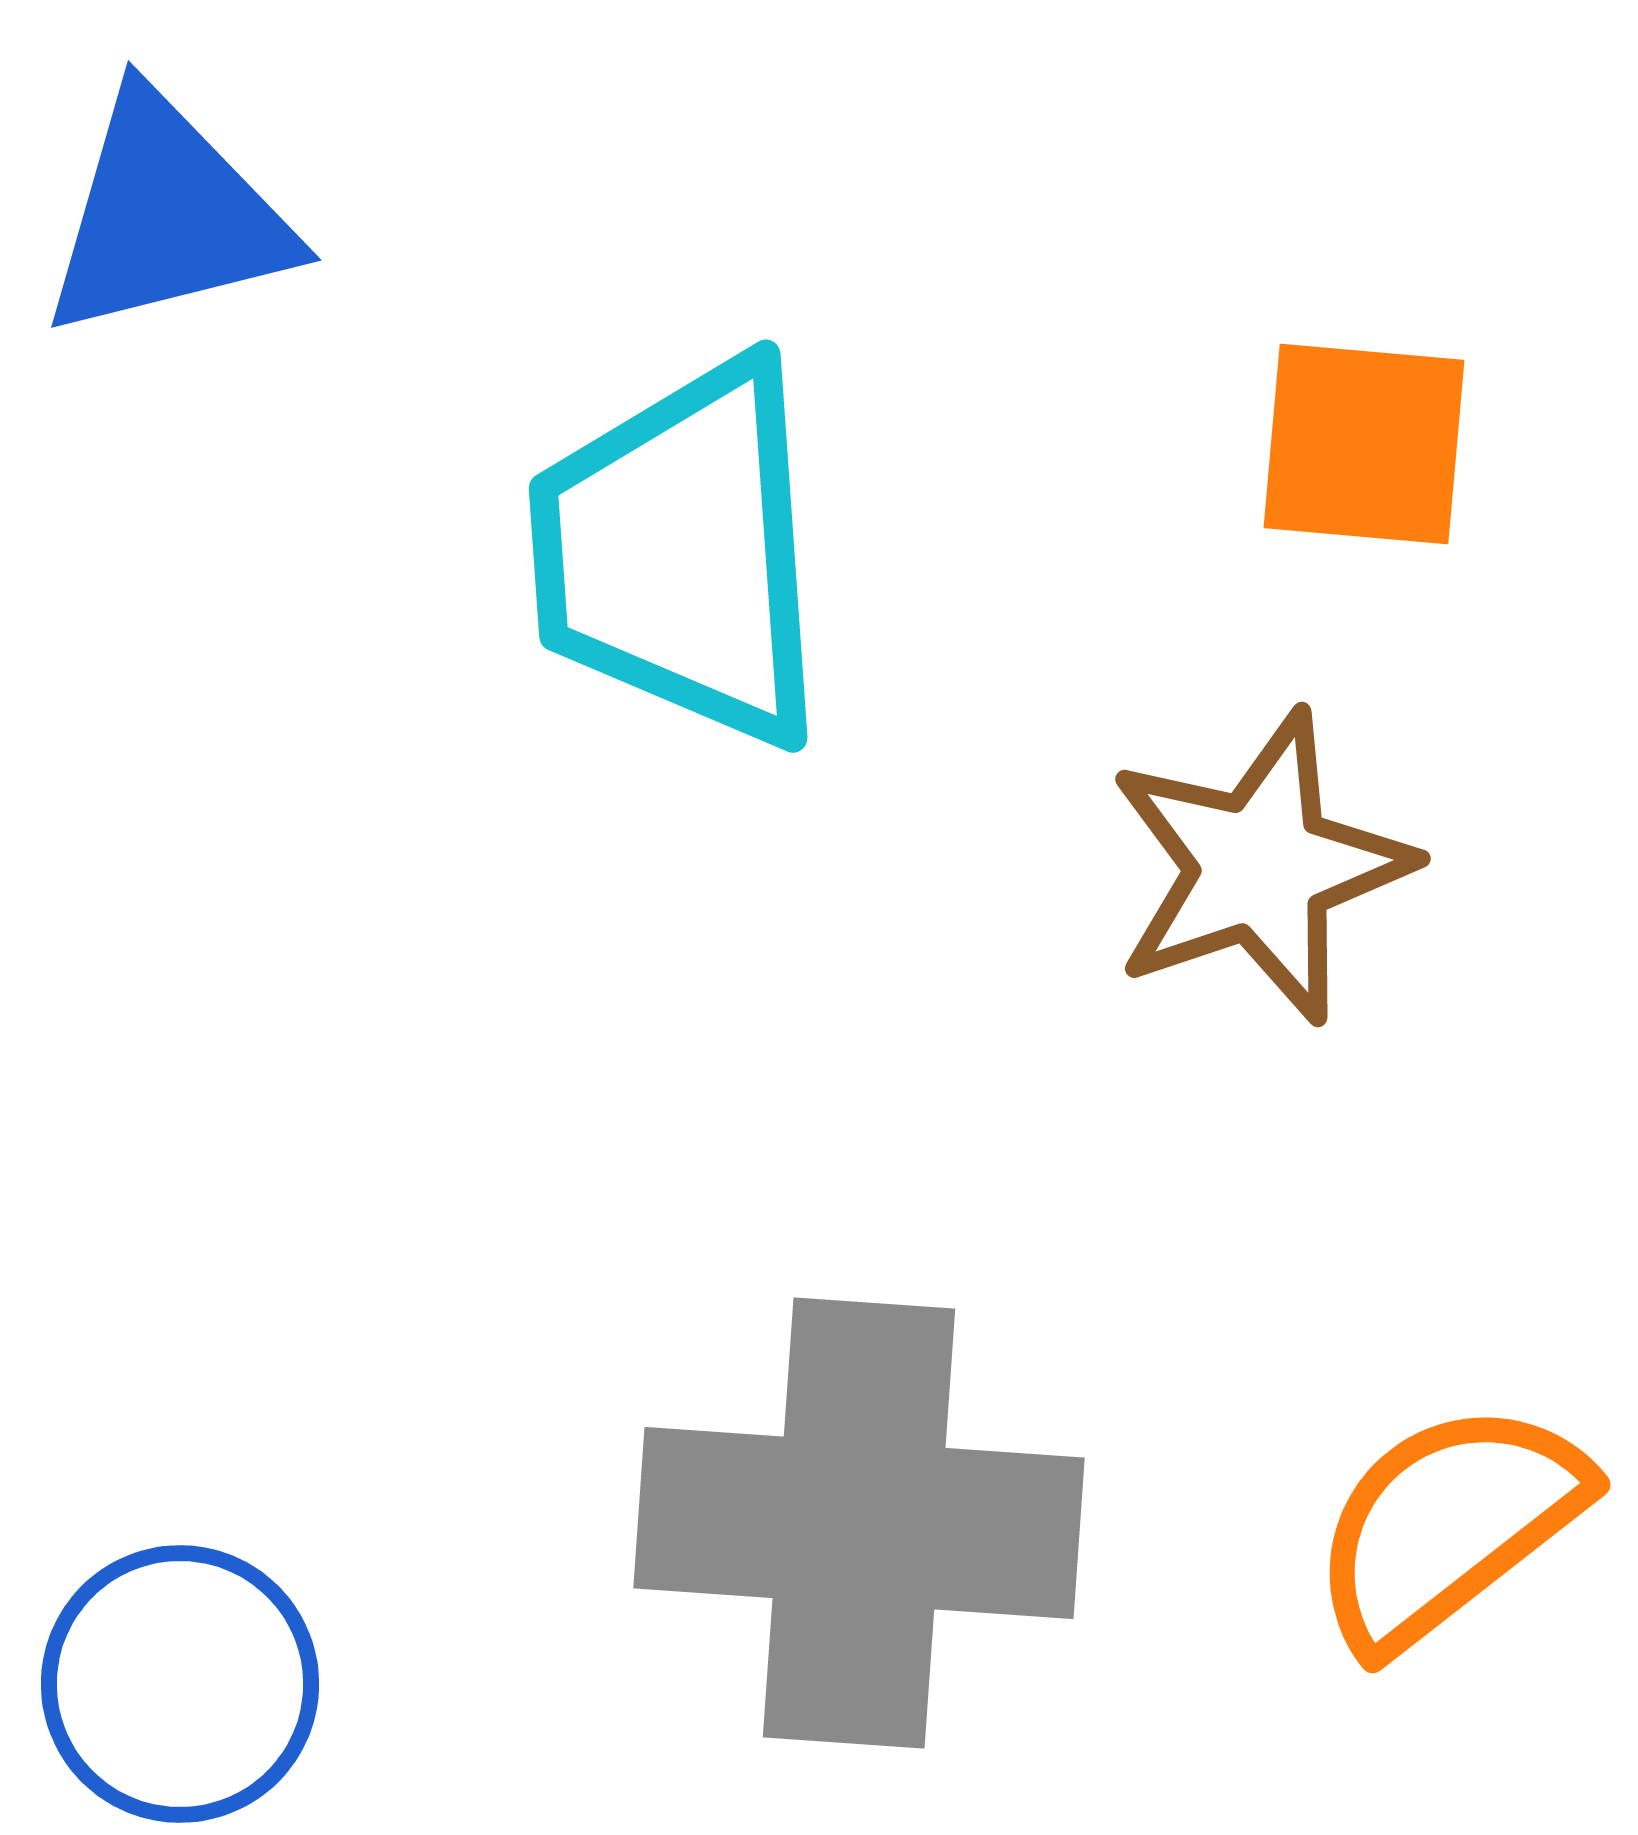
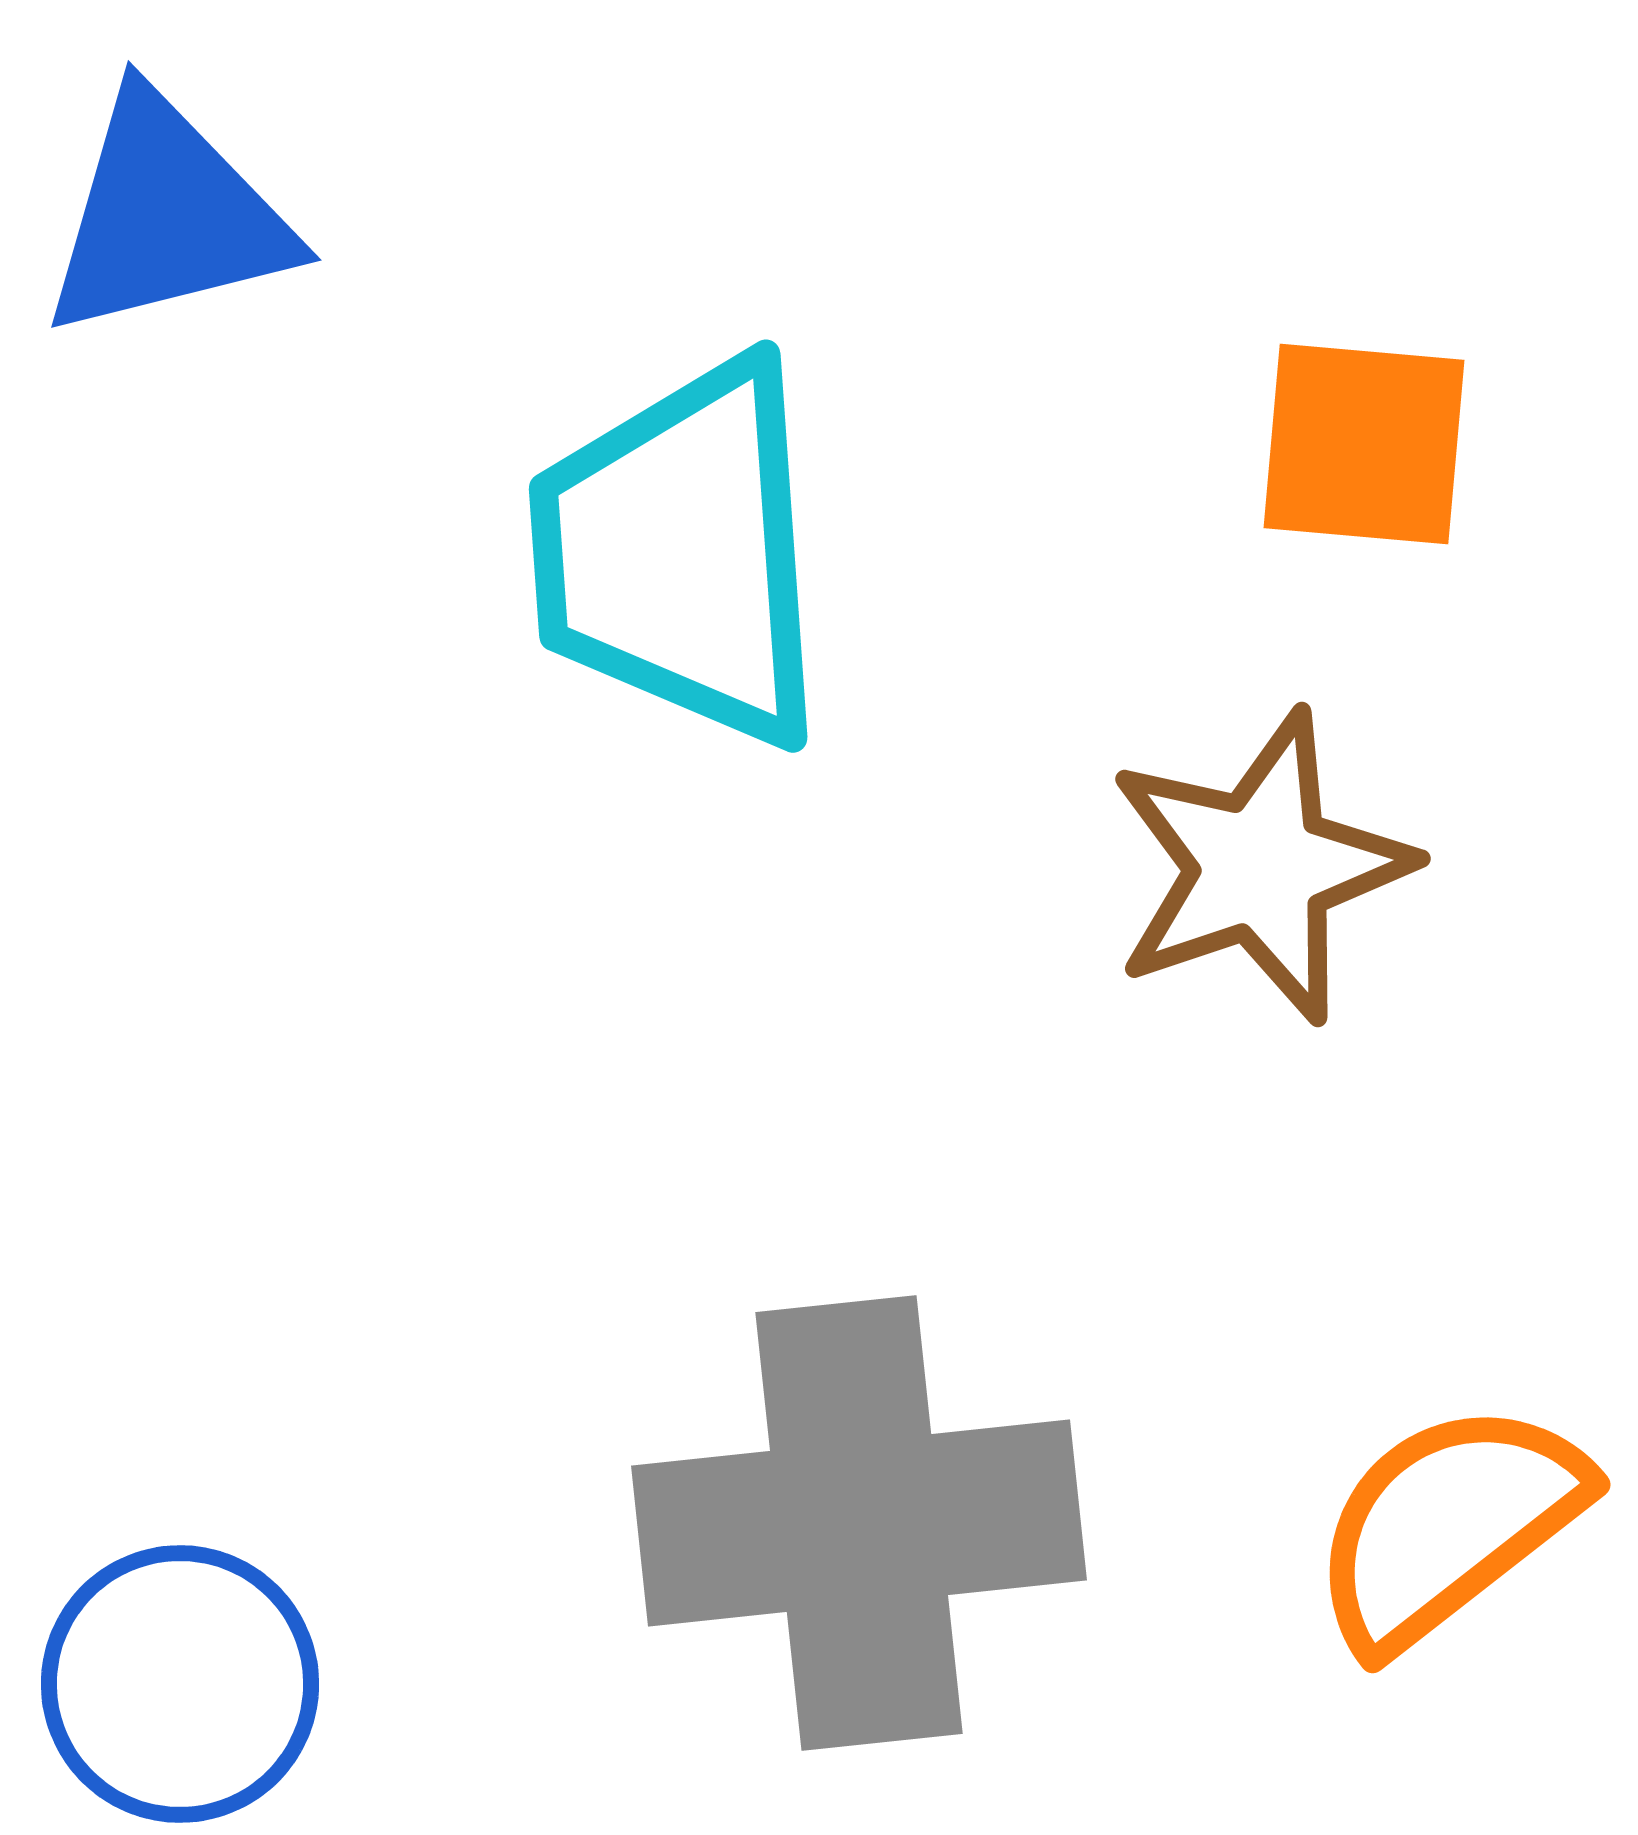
gray cross: rotated 10 degrees counterclockwise
